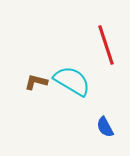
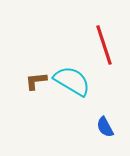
red line: moved 2 px left
brown L-shape: moved 1 px up; rotated 20 degrees counterclockwise
